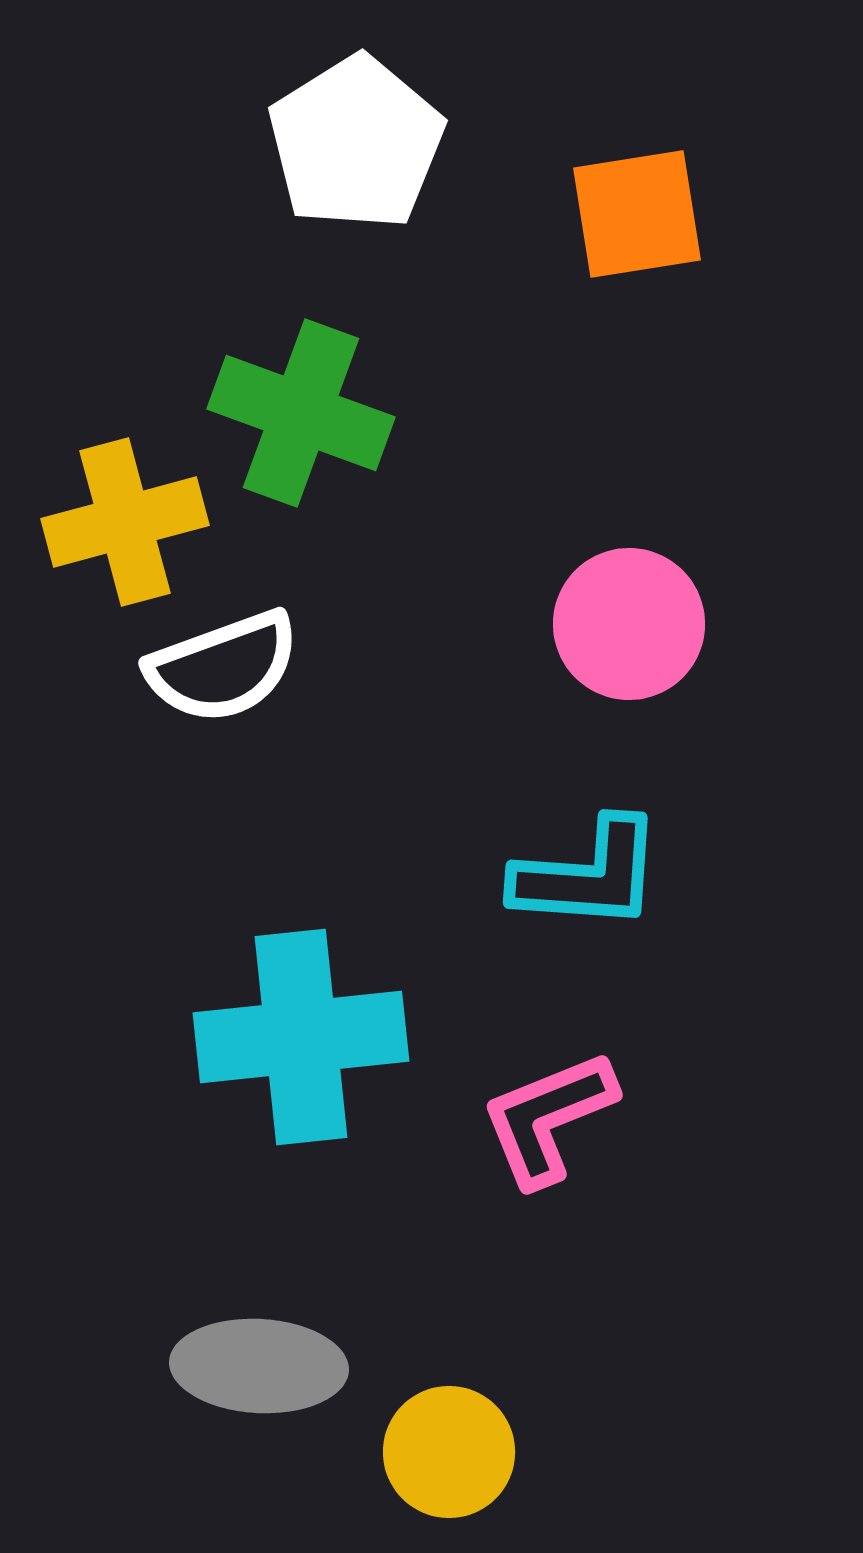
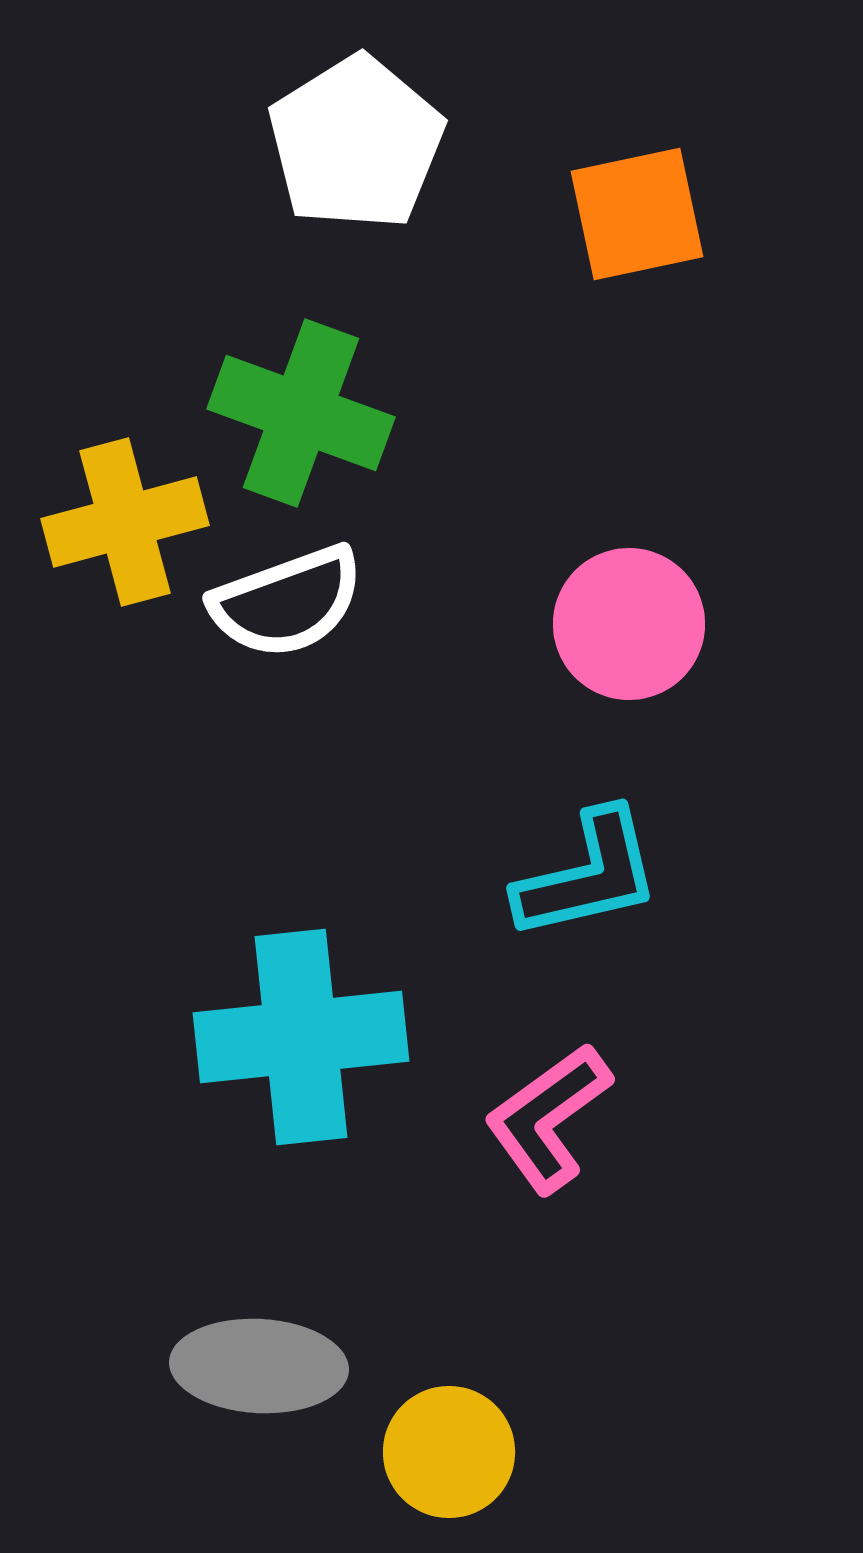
orange square: rotated 3 degrees counterclockwise
white semicircle: moved 64 px right, 65 px up
cyan L-shape: rotated 17 degrees counterclockwise
pink L-shape: rotated 14 degrees counterclockwise
